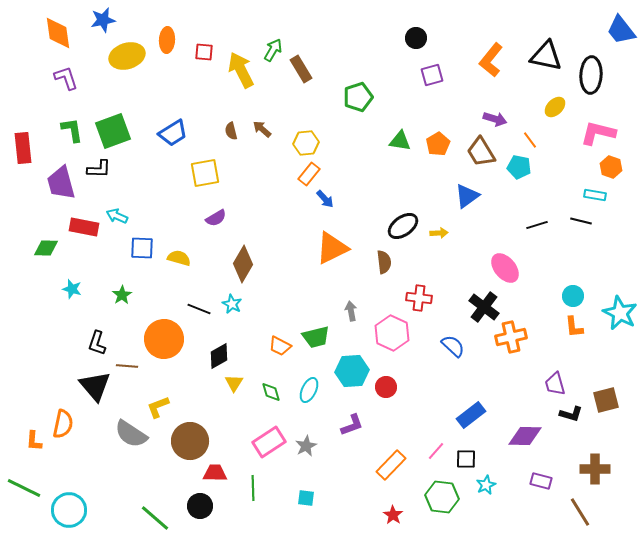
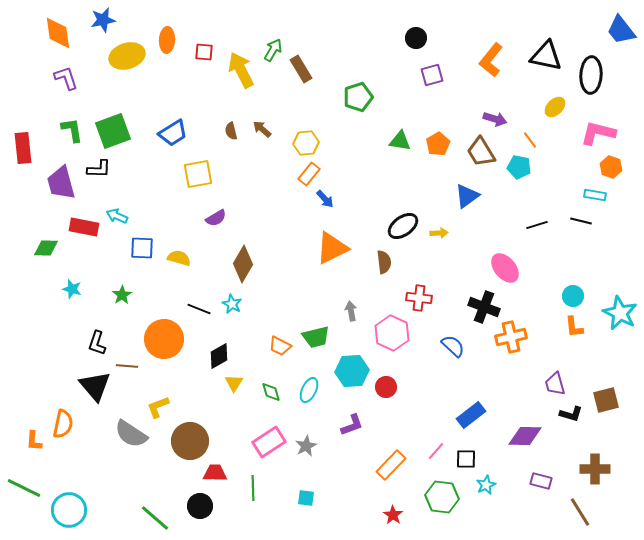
yellow square at (205, 173): moved 7 px left, 1 px down
black cross at (484, 307): rotated 16 degrees counterclockwise
